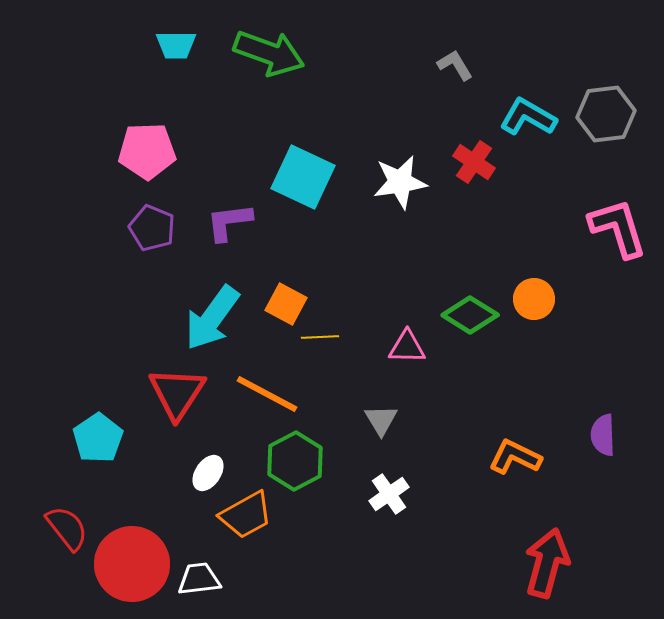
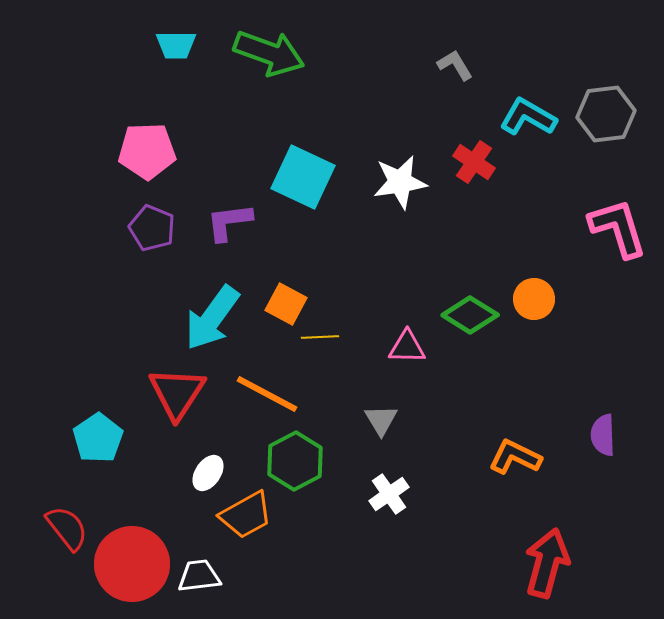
white trapezoid: moved 3 px up
